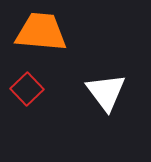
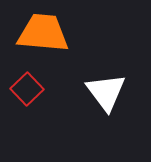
orange trapezoid: moved 2 px right, 1 px down
